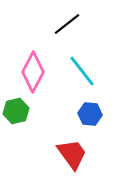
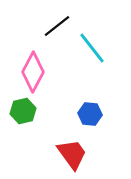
black line: moved 10 px left, 2 px down
cyan line: moved 10 px right, 23 px up
green hexagon: moved 7 px right
